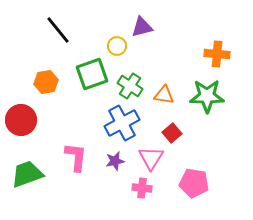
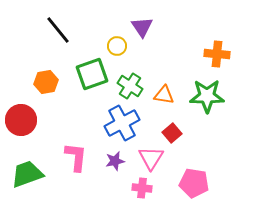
purple triangle: rotated 50 degrees counterclockwise
